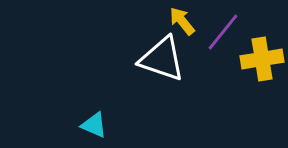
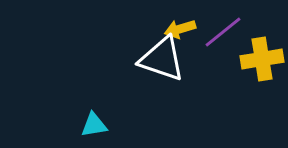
yellow arrow: moved 2 px left, 8 px down; rotated 68 degrees counterclockwise
purple line: rotated 12 degrees clockwise
cyan triangle: rotated 32 degrees counterclockwise
